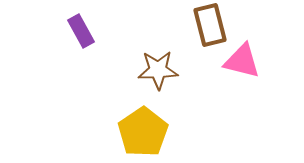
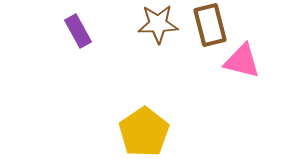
purple rectangle: moved 3 px left
brown star: moved 46 px up
yellow pentagon: moved 1 px right
